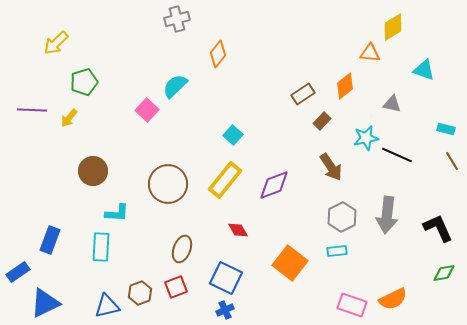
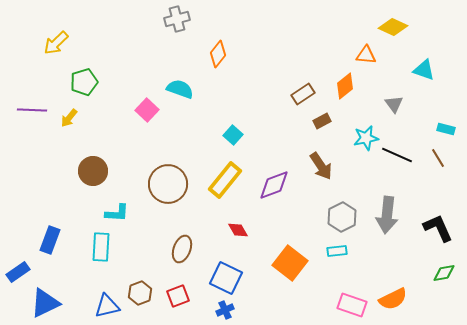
yellow diamond at (393, 27): rotated 56 degrees clockwise
orange triangle at (370, 53): moved 4 px left, 2 px down
cyan semicircle at (175, 86): moved 5 px right, 3 px down; rotated 64 degrees clockwise
gray triangle at (392, 104): moved 2 px right; rotated 42 degrees clockwise
brown rectangle at (322, 121): rotated 18 degrees clockwise
brown line at (452, 161): moved 14 px left, 3 px up
brown arrow at (331, 167): moved 10 px left, 1 px up
red square at (176, 287): moved 2 px right, 9 px down
